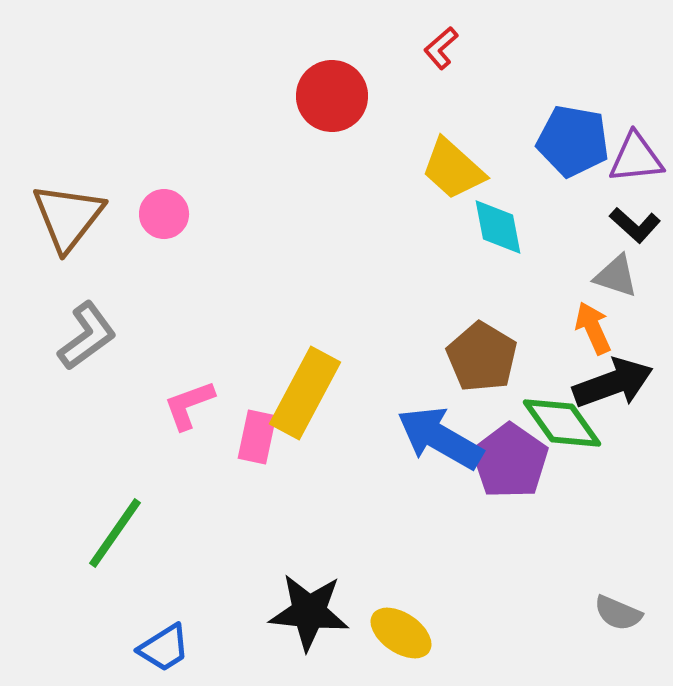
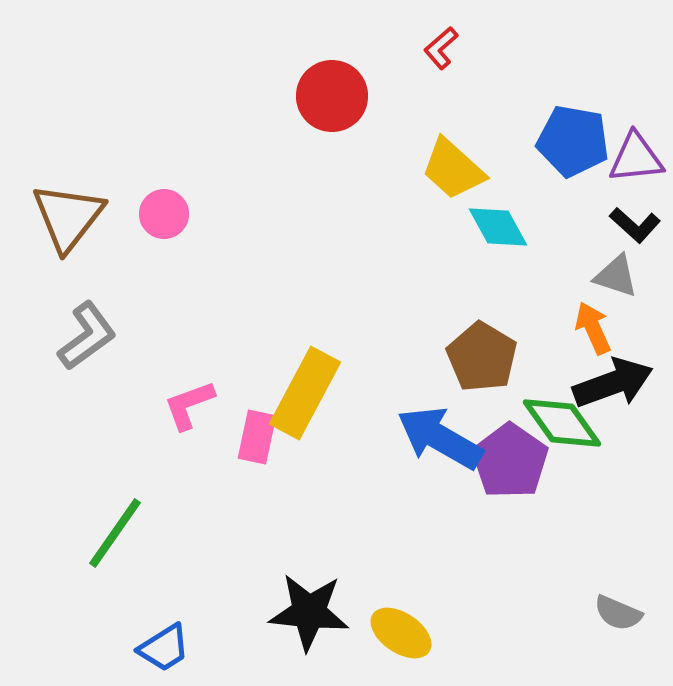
cyan diamond: rotated 18 degrees counterclockwise
